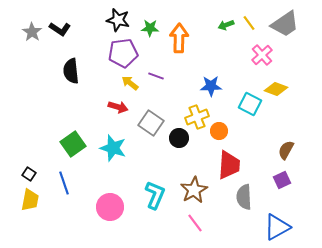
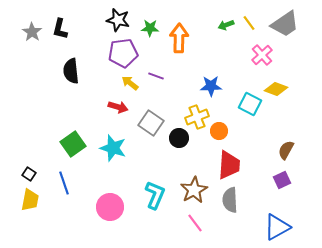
black L-shape: rotated 70 degrees clockwise
gray semicircle: moved 14 px left, 3 px down
